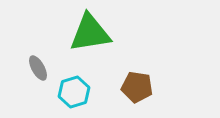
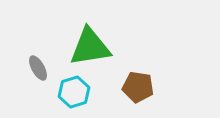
green triangle: moved 14 px down
brown pentagon: moved 1 px right
